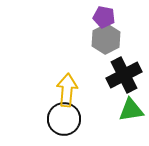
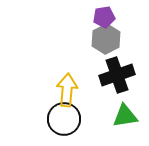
purple pentagon: rotated 20 degrees counterclockwise
black cross: moved 7 px left; rotated 8 degrees clockwise
green triangle: moved 6 px left, 6 px down
